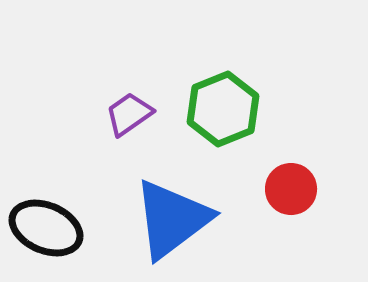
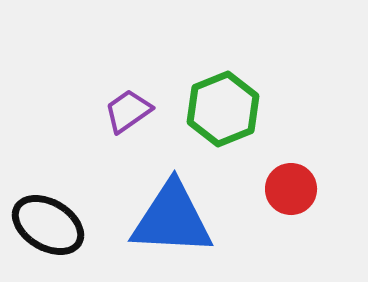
purple trapezoid: moved 1 px left, 3 px up
blue triangle: rotated 40 degrees clockwise
black ellipse: moved 2 px right, 3 px up; rotated 8 degrees clockwise
